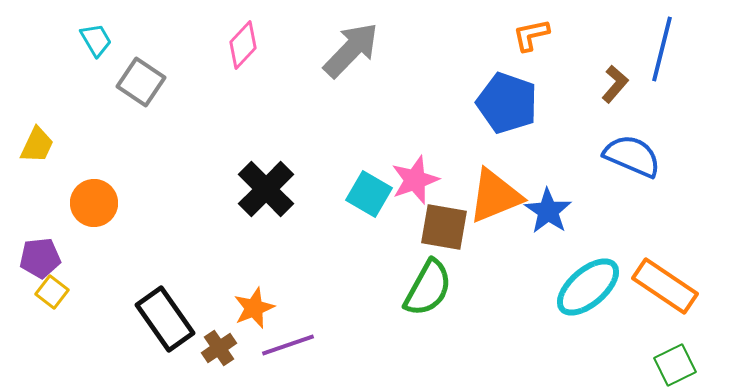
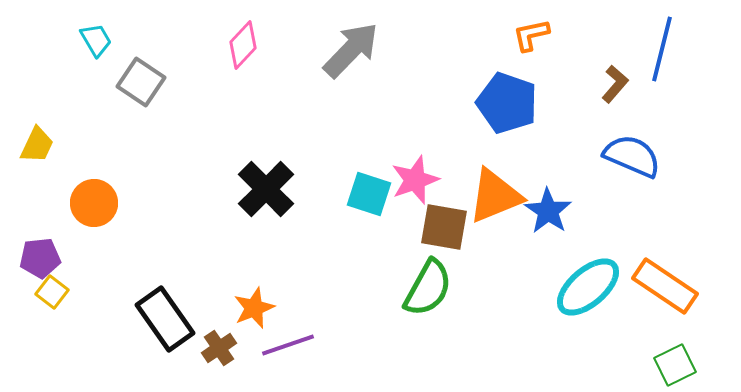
cyan square: rotated 12 degrees counterclockwise
